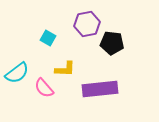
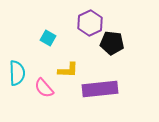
purple hexagon: moved 3 px right, 1 px up; rotated 15 degrees counterclockwise
yellow L-shape: moved 3 px right, 1 px down
cyan semicircle: rotated 55 degrees counterclockwise
